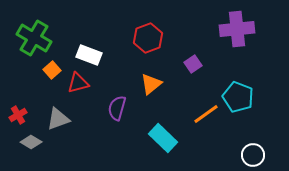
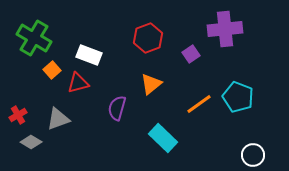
purple cross: moved 12 px left
purple square: moved 2 px left, 10 px up
orange line: moved 7 px left, 10 px up
